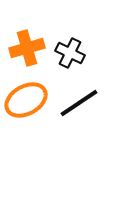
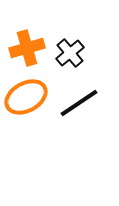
black cross: rotated 24 degrees clockwise
orange ellipse: moved 3 px up
